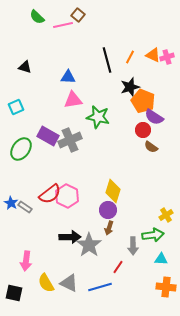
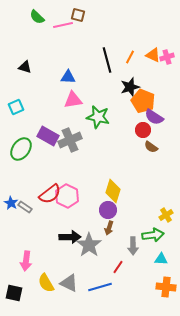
brown square: rotated 24 degrees counterclockwise
